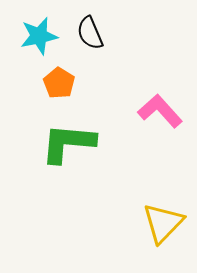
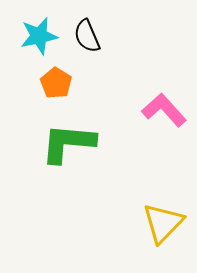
black semicircle: moved 3 px left, 3 px down
orange pentagon: moved 3 px left
pink L-shape: moved 4 px right, 1 px up
